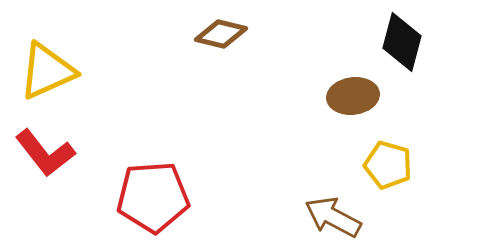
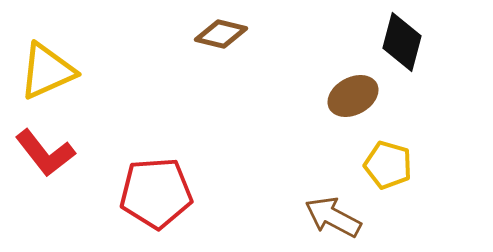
brown ellipse: rotated 21 degrees counterclockwise
red pentagon: moved 3 px right, 4 px up
